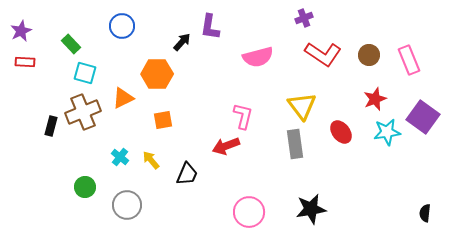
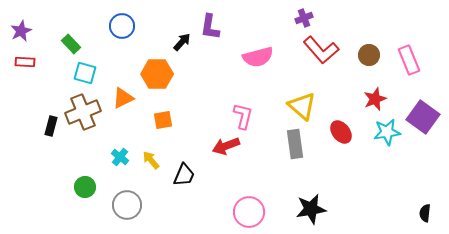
red L-shape: moved 2 px left, 4 px up; rotated 15 degrees clockwise
yellow triangle: rotated 12 degrees counterclockwise
black trapezoid: moved 3 px left, 1 px down
